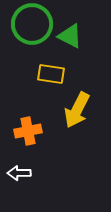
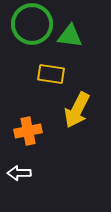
green triangle: rotated 20 degrees counterclockwise
